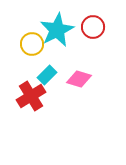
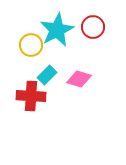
yellow circle: moved 1 px left, 1 px down
red cross: rotated 36 degrees clockwise
